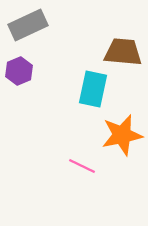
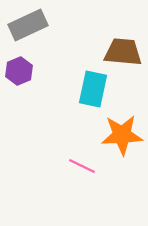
orange star: rotated 9 degrees clockwise
